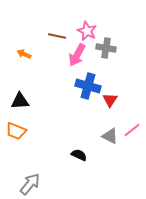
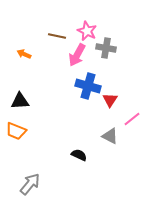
pink line: moved 11 px up
